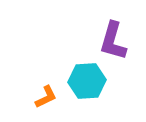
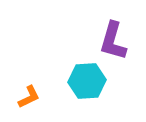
orange L-shape: moved 17 px left
